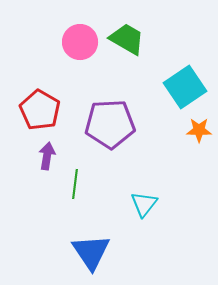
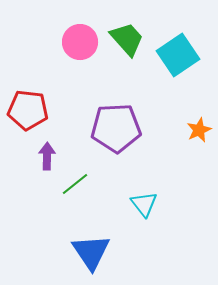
green trapezoid: rotated 18 degrees clockwise
cyan square: moved 7 px left, 32 px up
red pentagon: moved 12 px left; rotated 24 degrees counterclockwise
purple pentagon: moved 6 px right, 4 px down
orange star: rotated 25 degrees counterclockwise
purple arrow: rotated 8 degrees counterclockwise
green line: rotated 44 degrees clockwise
cyan triangle: rotated 16 degrees counterclockwise
